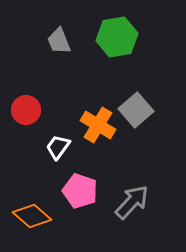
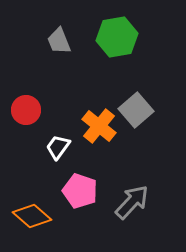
orange cross: moved 1 px right, 1 px down; rotated 8 degrees clockwise
